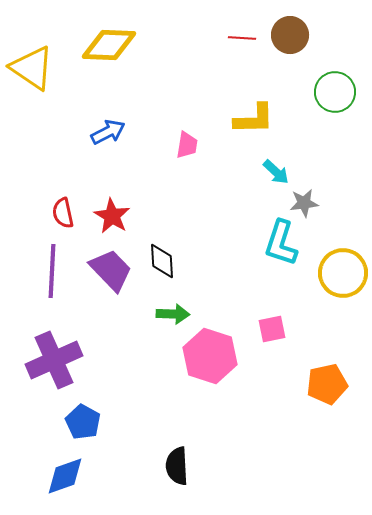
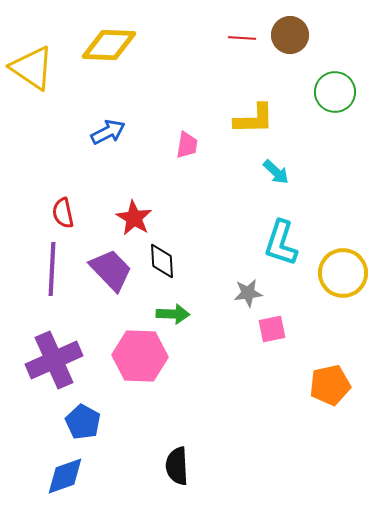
gray star: moved 56 px left, 90 px down
red star: moved 22 px right, 2 px down
purple line: moved 2 px up
pink hexagon: moved 70 px left; rotated 16 degrees counterclockwise
orange pentagon: moved 3 px right, 1 px down
